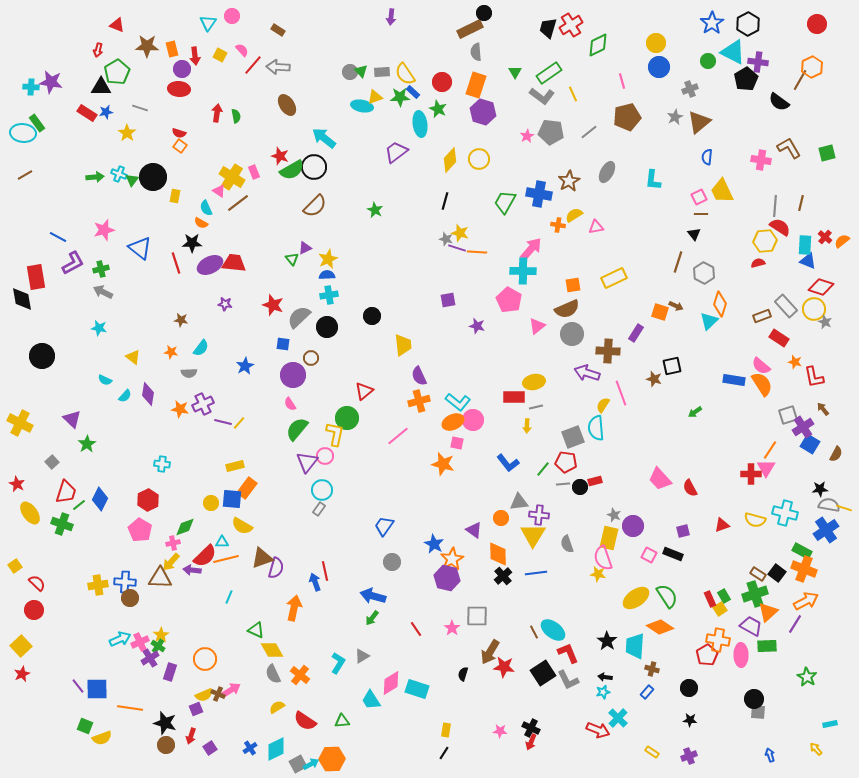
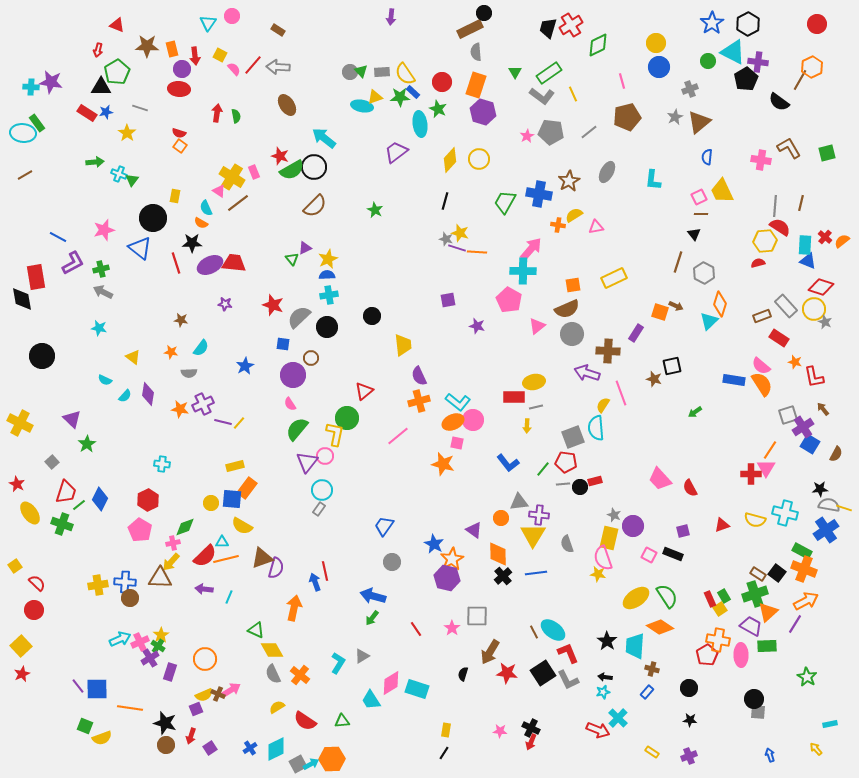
pink semicircle at (242, 50): moved 8 px left, 19 px down
green arrow at (95, 177): moved 15 px up
black circle at (153, 177): moved 41 px down
purple arrow at (192, 570): moved 12 px right, 19 px down
red star at (504, 667): moved 3 px right, 6 px down
